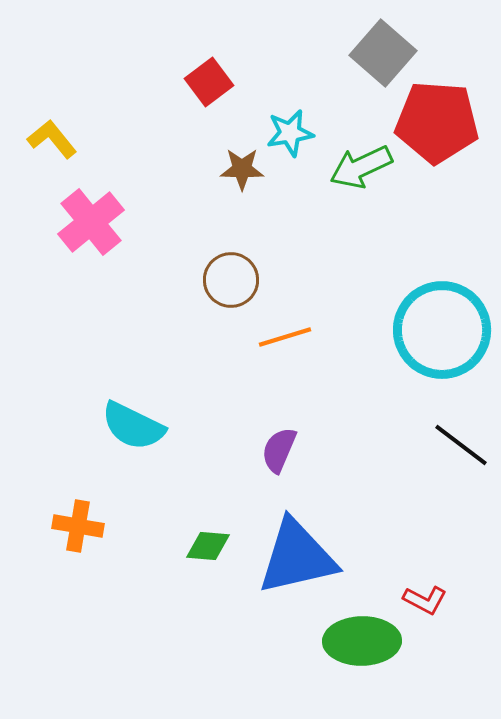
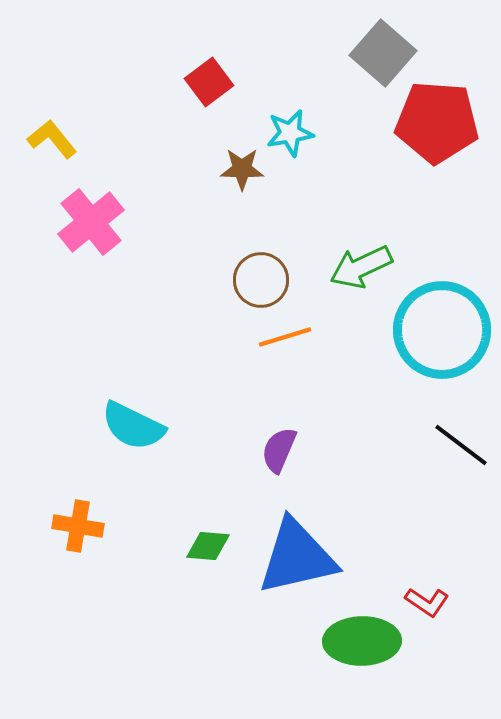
green arrow: moved 100 px down
brown circle: moved 30 px right
red L-shape: moved 2 px right, 2 px down; rotated 6 degrees clockwise
